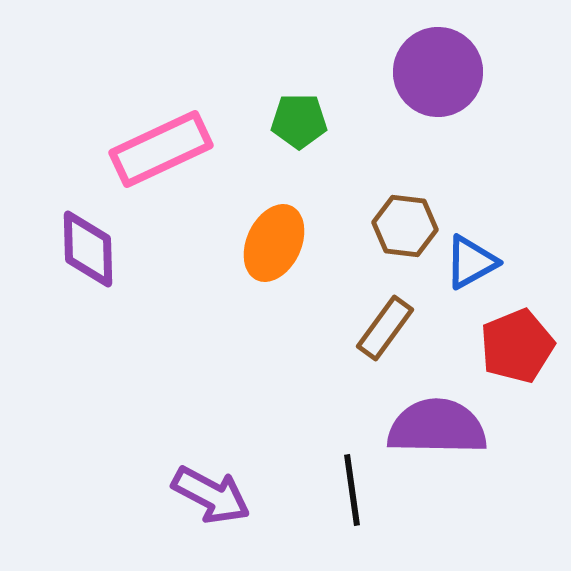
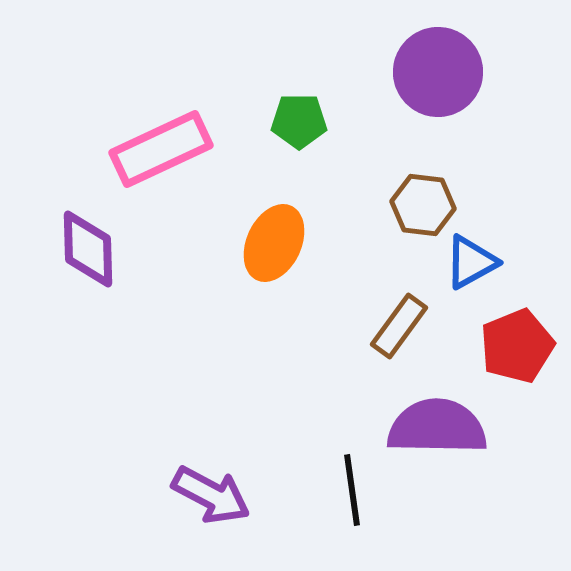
brown hexagon: moved 18 px right, 21 px up
brown rectangle: moved 14 px right, 2 px up
